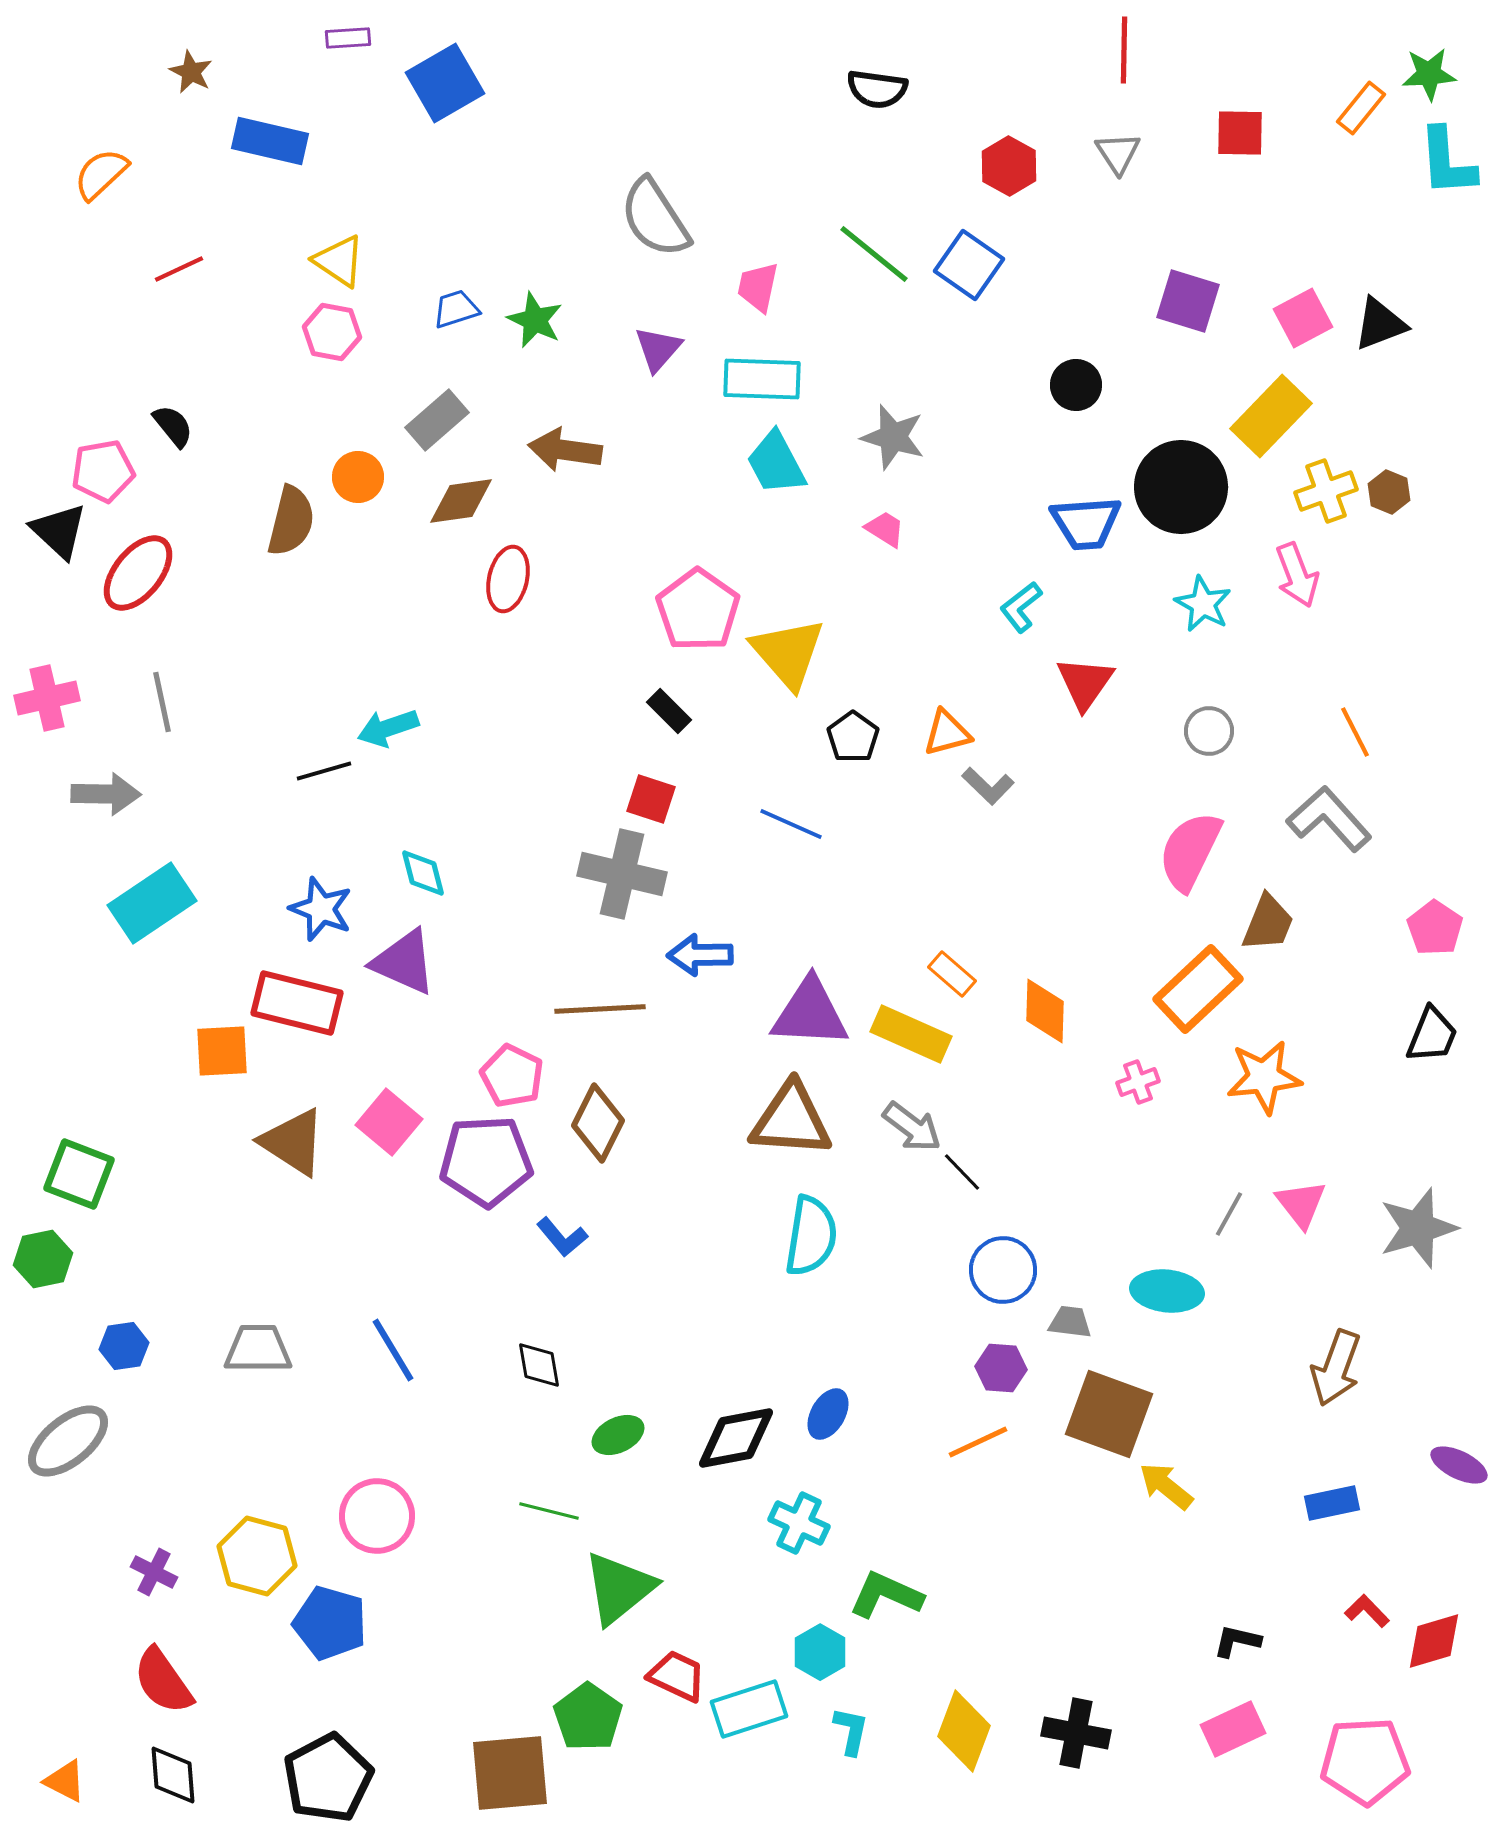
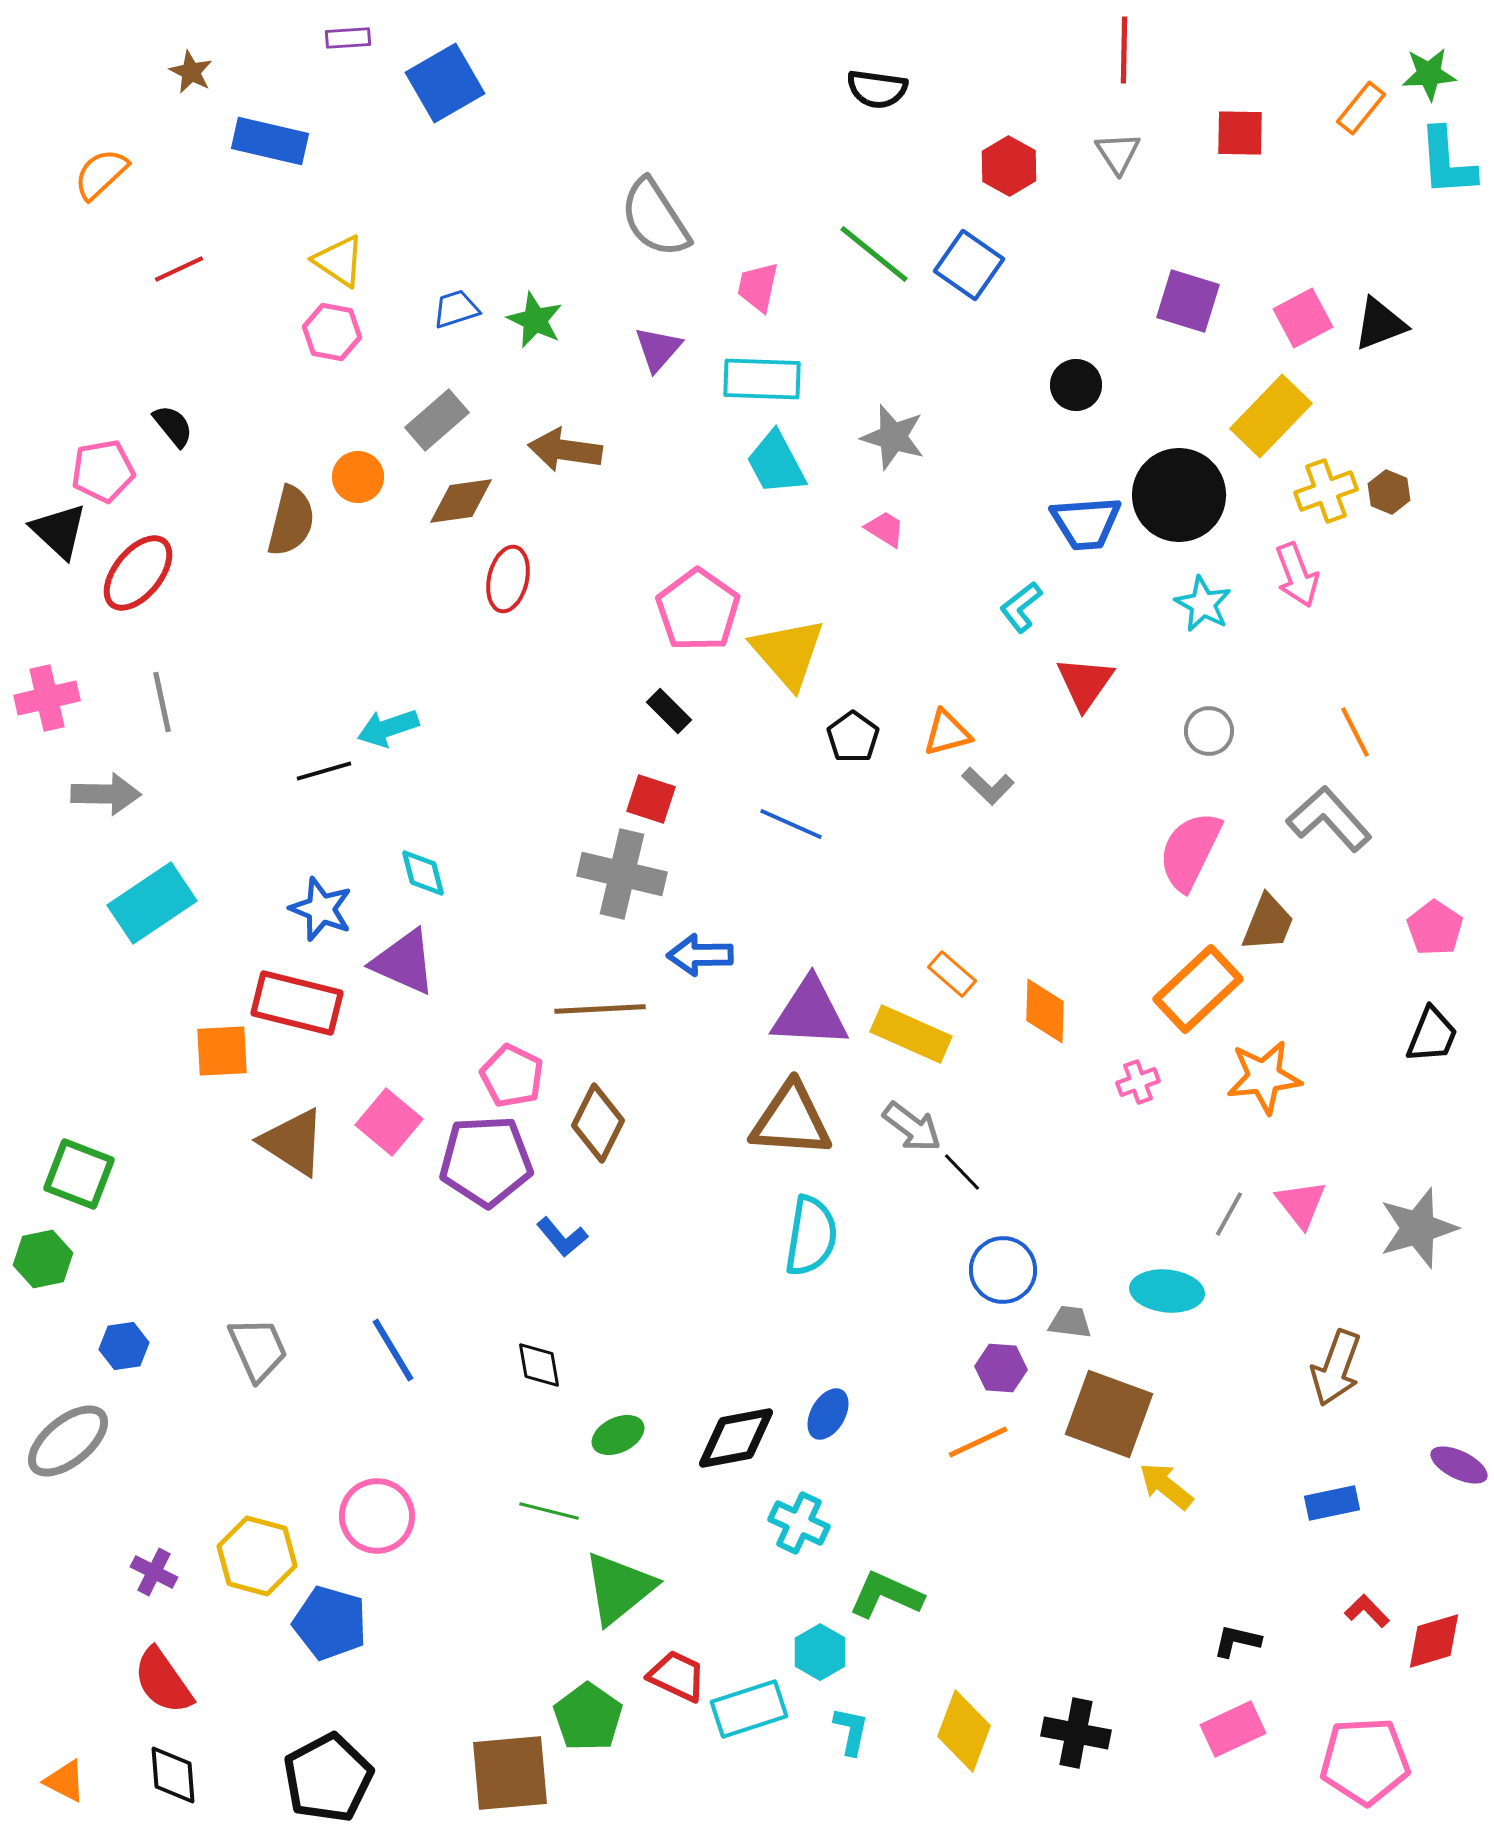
black circle at (1181, 487): moved 2 px left, 8 px down
gray trapezoid at (258, 1349): rotated 66 degrees clockwise
